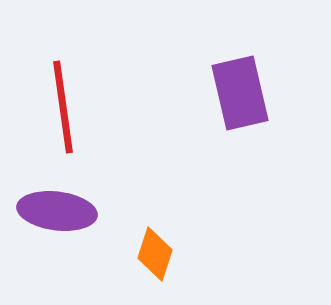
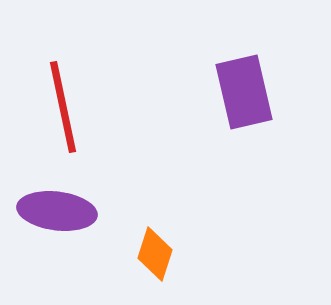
purple rectangle: moved 4 px right, 1 px up
red line: rotated 4 degrees counterclockwise
